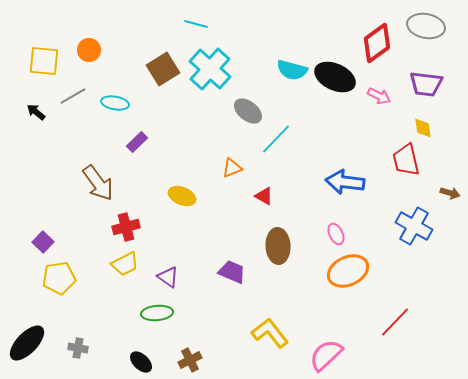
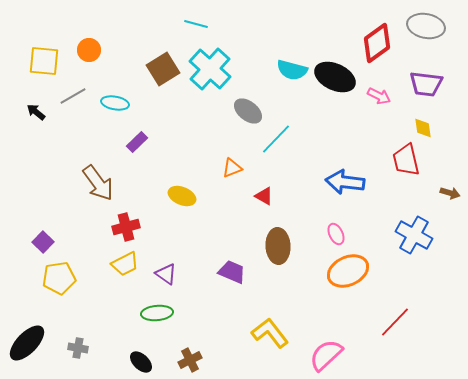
blue cross at (414, 226): moved 9 px down
purple triangle at (168, 277): moved 2 px left, 3 px up
